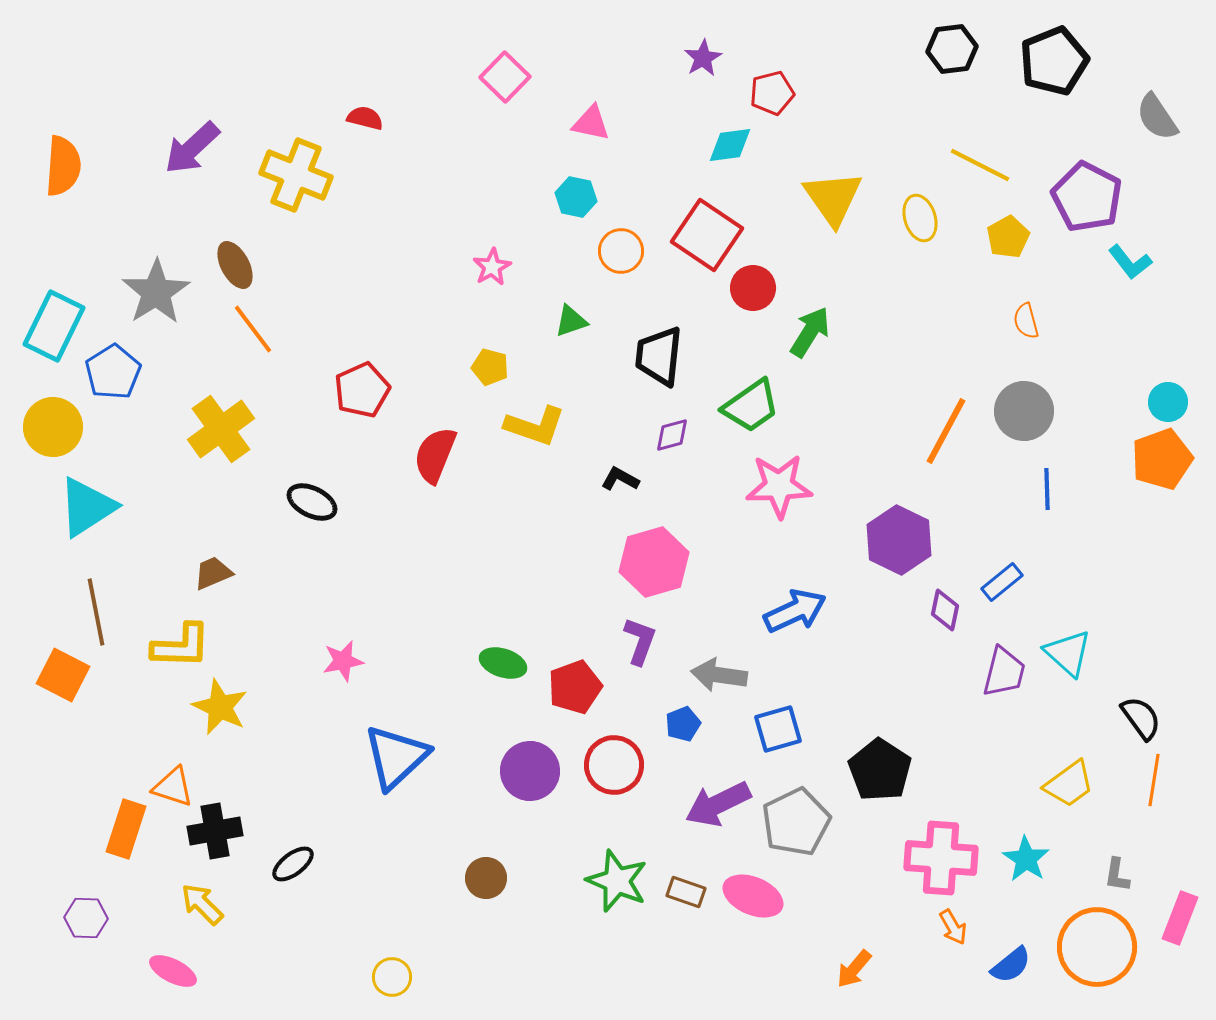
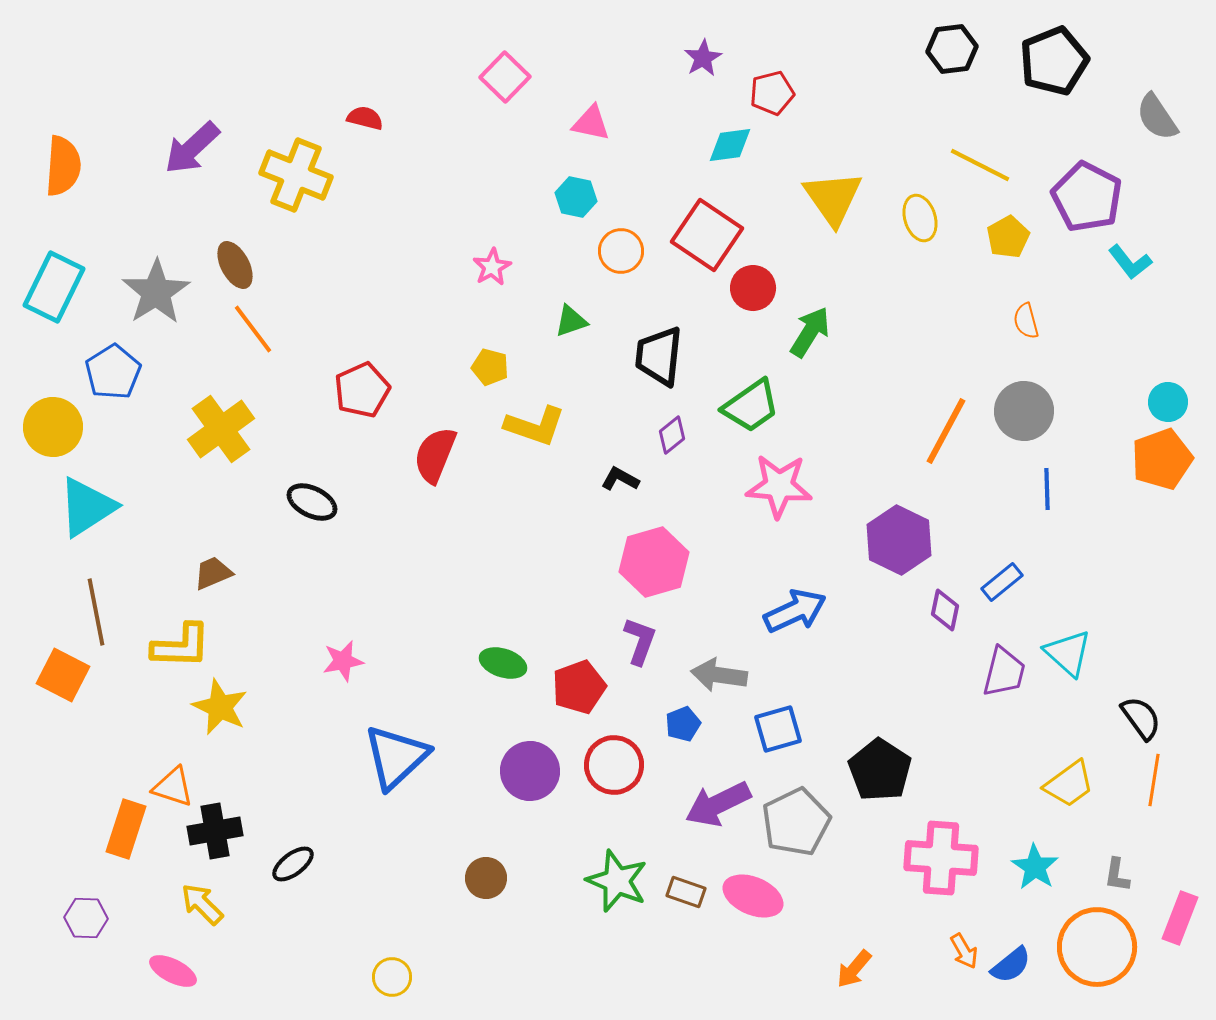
cyan rectangle at (54, 326): moved 39 px up
purple diamond at (672, 435): rotated 24 degrees counterclockwise
pink star at (779, 486): rotated 6 degrees clockwise
red pentagon at (575, 687): moved 4 px right
cyan star at (1026, 859): moved 9 px right, 8 px down
orange arrow at (953, 927): moved 11 px right, 24 px down
